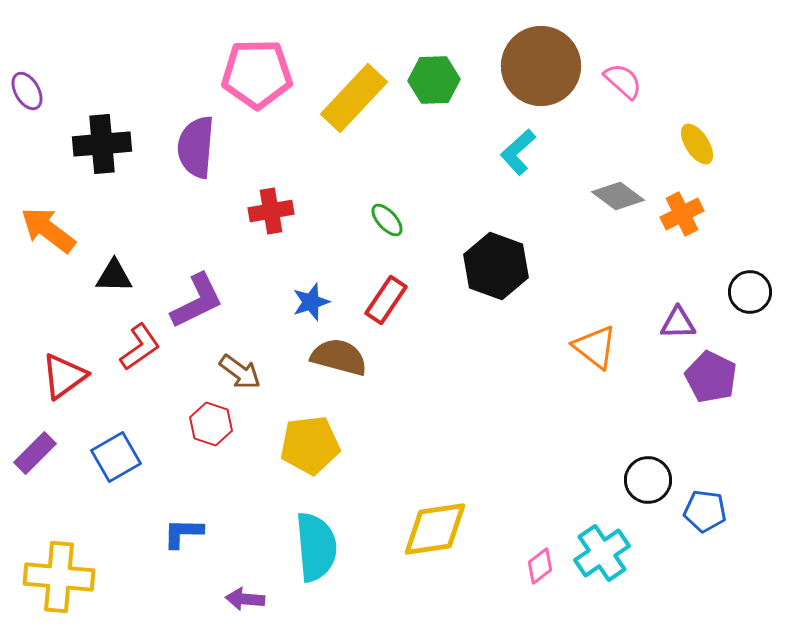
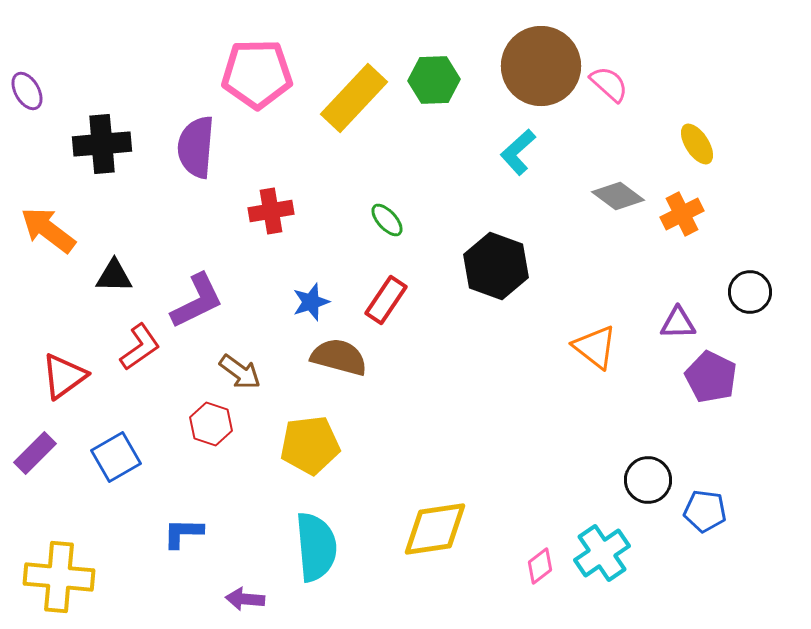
pink semicircle at (623, 81): moved 14 px left, 3 px down
